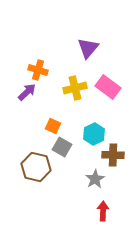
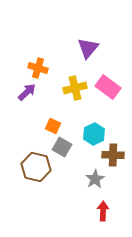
orange cross: moved 2 px up
